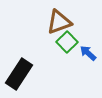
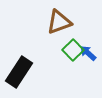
green square: moved 6 px right, 8 px down
black rectangle: moved 2 px up
